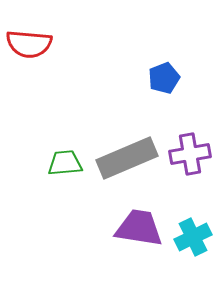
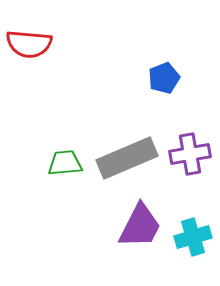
purple trapezoid: moved 1 px right, 2 px up; rotated 108 degrees clockwise
cyan cross: rotated 9 degrees clockwise
